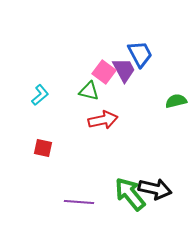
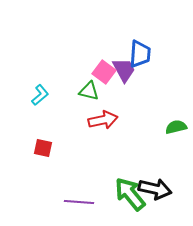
blue trapezoid: rotated 32 degrees clockwise
green semicircle: moved 26 px down
